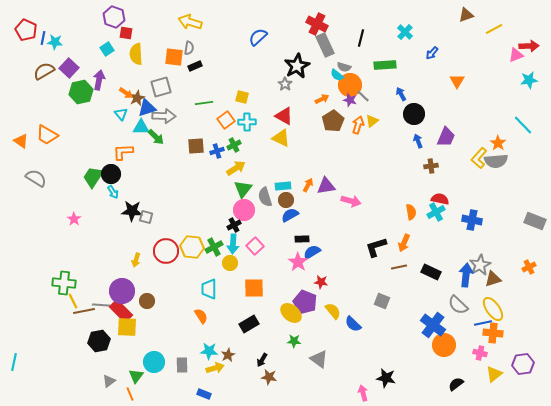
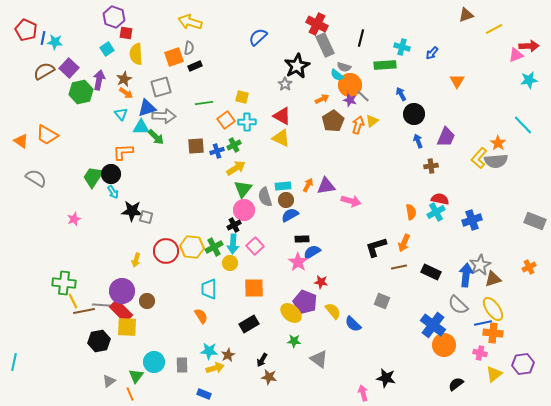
cyan cross at (405, 32): moved 3 px left, 15 px down; rotated 28 degrees counterclockwise
orange square at (174, 57): rotated 24 degrees counterclockwise
brown star at (137, 98): moved 13 px left, 19 px up
red triangle at (284, 116): moved 2 px left
pink star at (74, 219): rotated 16 degrees clockwise
blue cross at (472, 220): rotated 30 degrees counterclockwise
